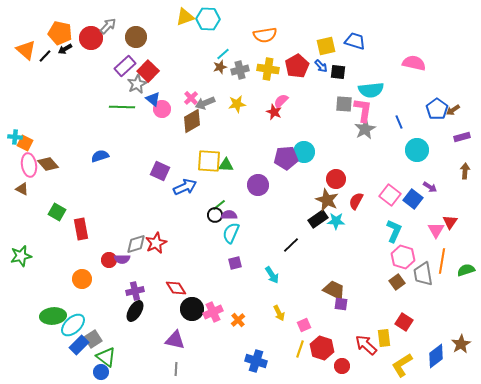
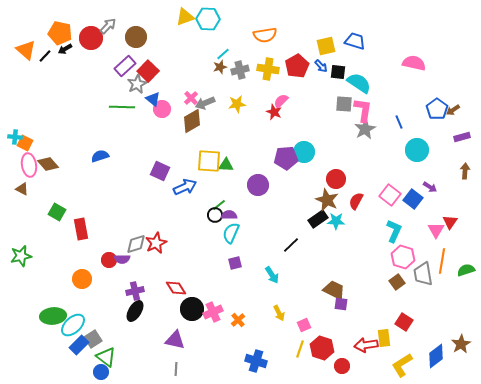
cyan semicircle at (371, 90): moved 12 px left, 7 px up; rotated 140 degrees counterclockwise
red arrow at (366, 345): rotated 50 degrees counterclockwise
